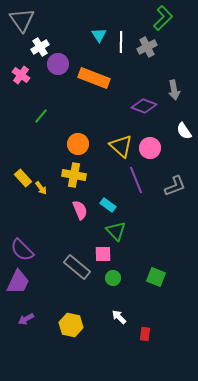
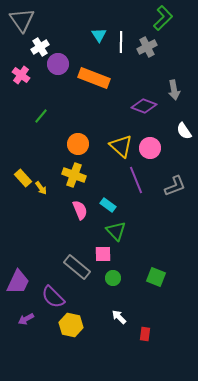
yellow cross: rotated 10 degrees clockwise
purple semicircle: moved 31 px right, 47 px down
